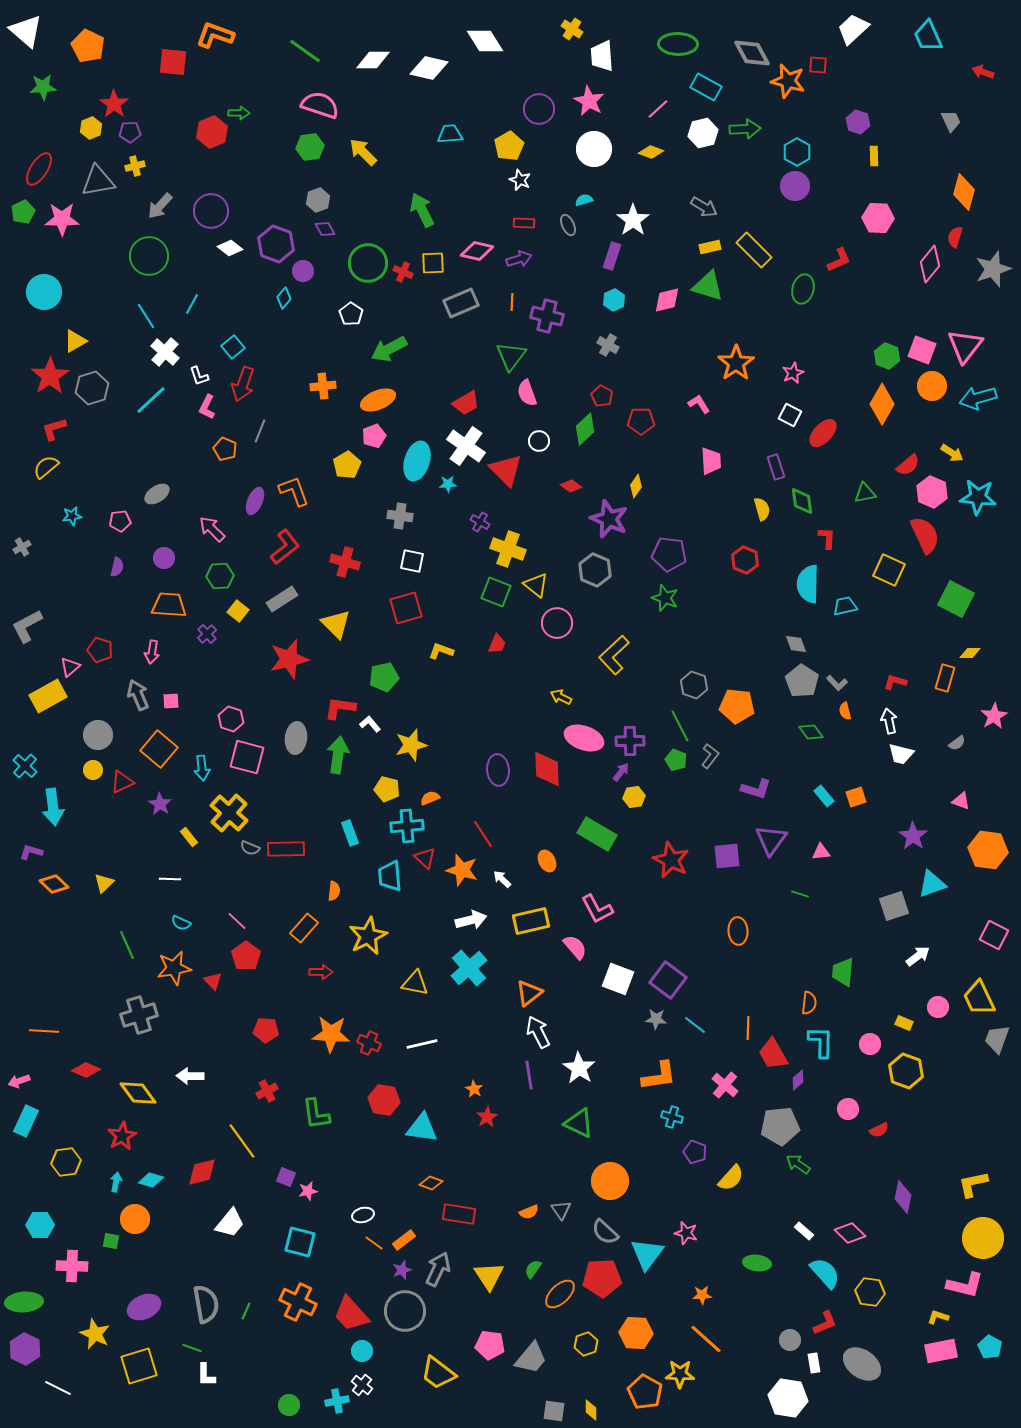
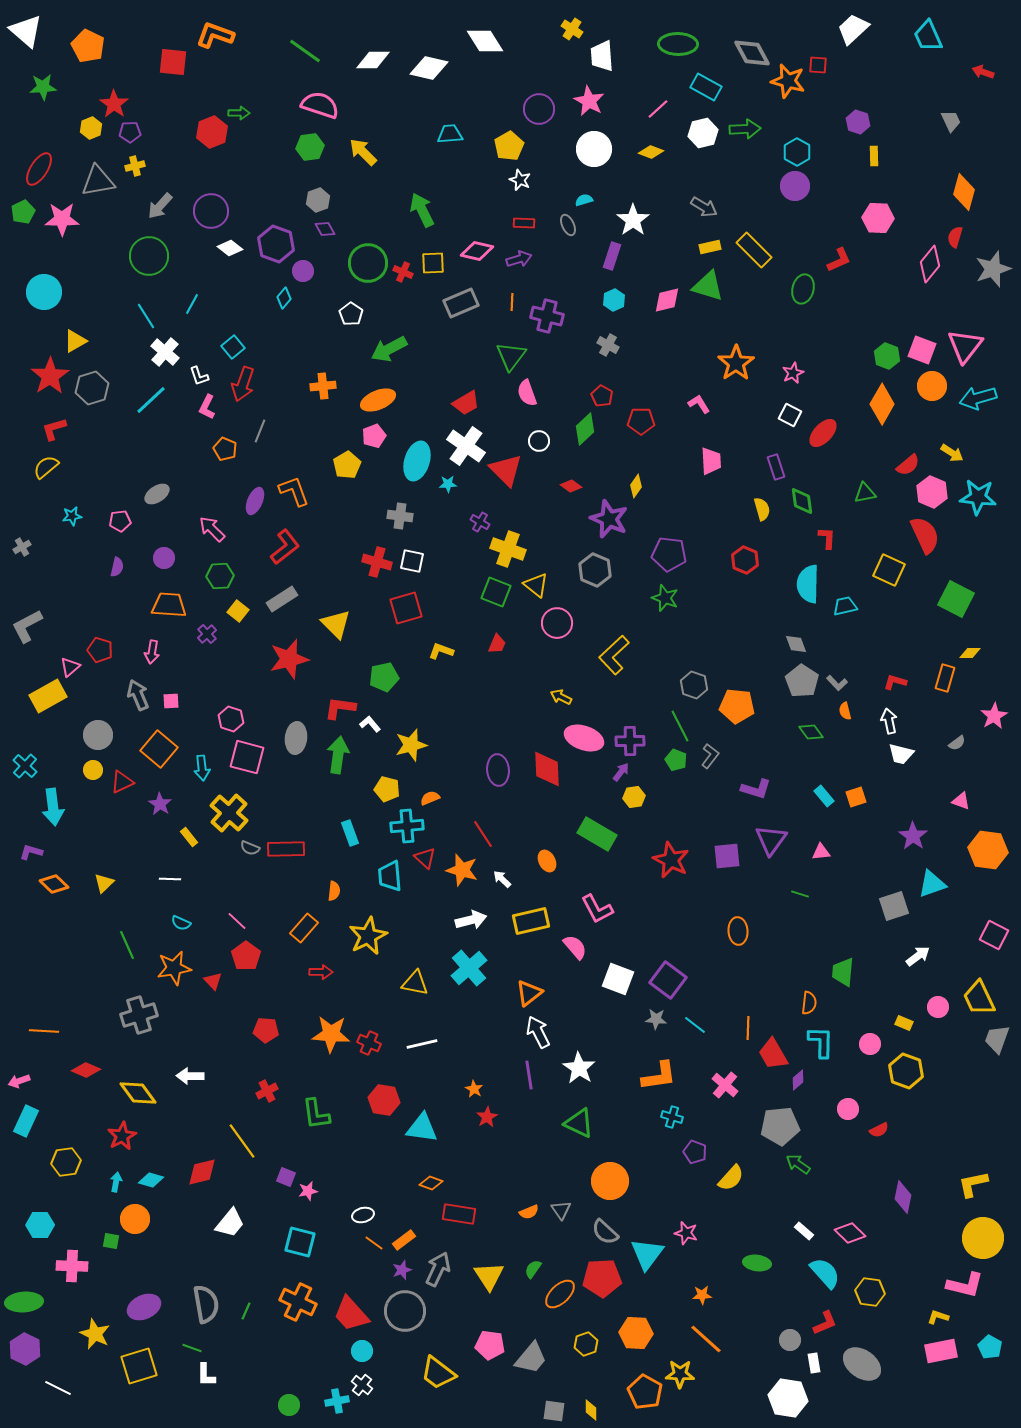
red cross at (345, 562): moved 32 px right
